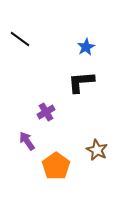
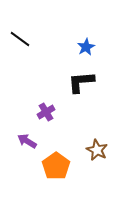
purple arrow: rotated 24 degrees counterclockwise
